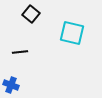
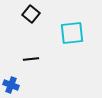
cyan square: rotated 20 degrees counterclockwise
black line: moved 11 px right, 7 px down
